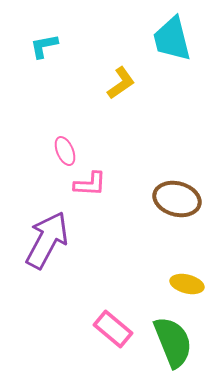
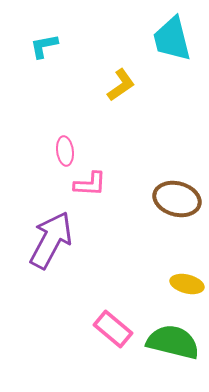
yellow L-shape: moved 2 px down
pink ellipse: rotated 16 degrees clockwise
purple arrow: moved 4 px right
green semicircle: rotated 54 degrees counterclockwise
